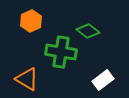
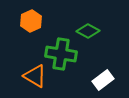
green diamond: rotated 10 degrees counterclockwise
green cross: moved 2 px down
orange triangle: moved 8 px right, 3 px up
